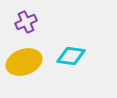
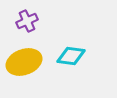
purple cross: moved 1 px right, 1 px up
